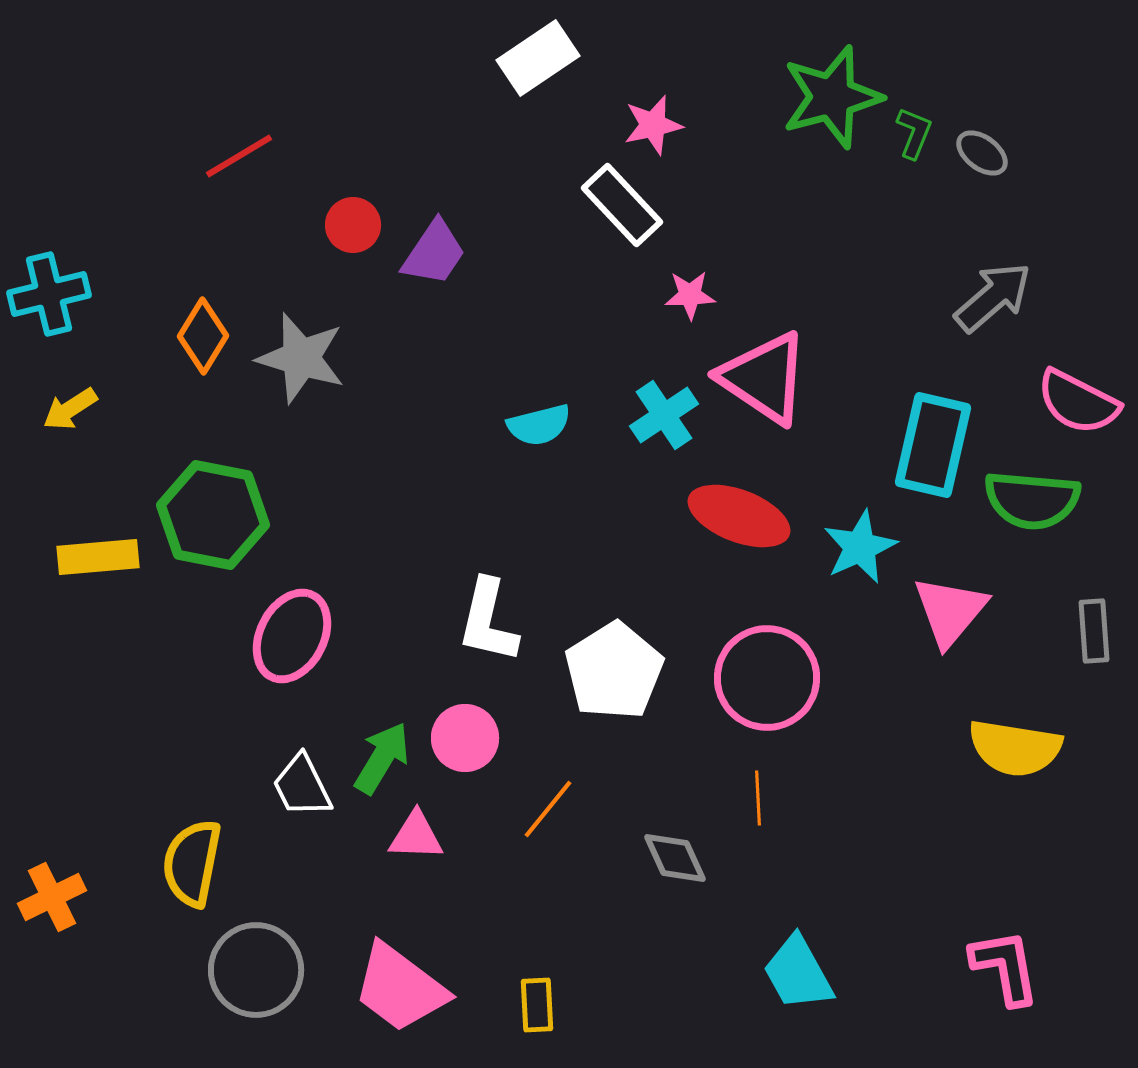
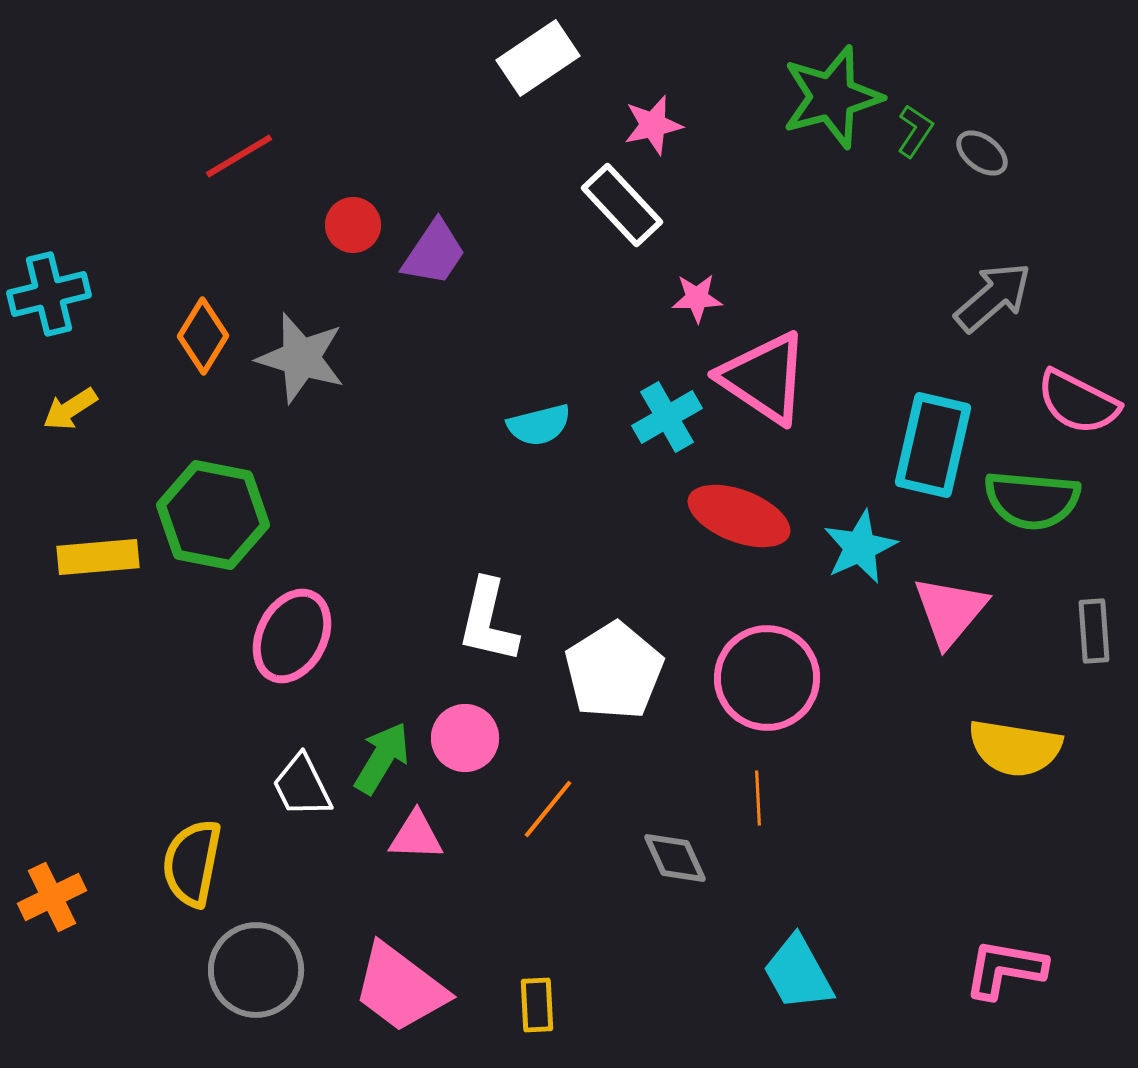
green L-shape at (914, 133): moved 1 px right, 2 px up; rotated 12 degrees clockwise
pink star at (690, 295): moved 7 px right, 3 px down
cyan cross at (664, 415): moved 3 px right, 2 px down; rotated 4 degrees clockwise
pink L-shape at (1005, 967): moved 2 px down; rotated 70 degrees counterclockwise
